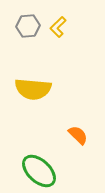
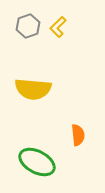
gray hexagon: rotated 15 degrees counterclockwise
orange semicircle: rotated 40 degrees clockwise
green ellipse: moved 2 px left, 9 px up; rotated 15 degrees counterclockwise
